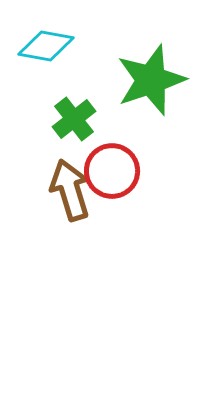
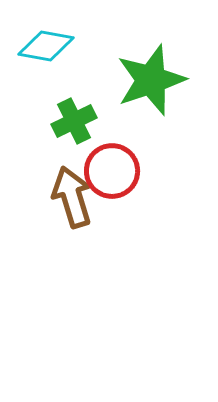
green cross: moved 2 px down; rotated 12 degrees clockwise
brown arrow: moved 2 px right, 7 px down
